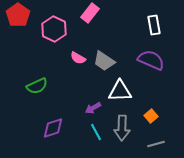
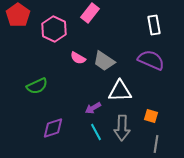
orange square: rotated 32 degrees counterclockwise
gray line: rotated 66 degrees counterclockwise
